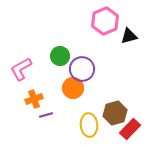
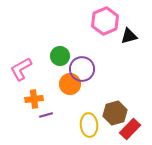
orange circle: moved 3 px left, 4 px up
orange cross: rotated 12 degrees clockwise
